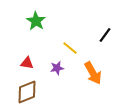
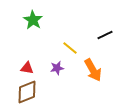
green star: moved 3 px left, 1 px up
black line: rotated 28 degrees clockwise
red triangle: moved 5 px down
orange arrow: moved 3 px up
